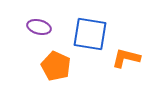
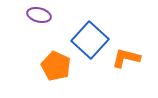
purple ellipse: moved 12 px up
blue square: moved 6 px down; rotated 33 degrees clockwise
